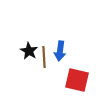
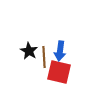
red square: moved 18 px left, 8 px up
